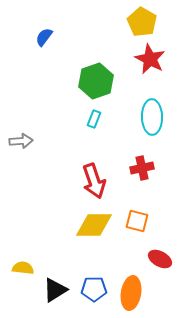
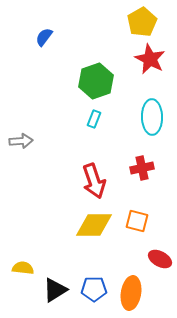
yellow pentagon: rotated 12 degrees clockwise
